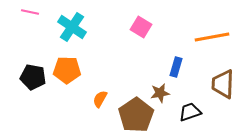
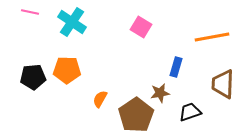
cyan cross: moved 5 px up
black pentagon: rotated 15 degrees counterclockwise
